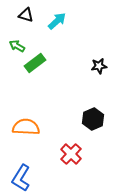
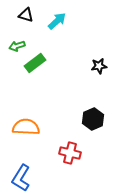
green arrow: rotated 49 degrees counterclockwise
red cross: moved 1 px left, 1 px up; rotated 30 degrees counterclockwise
